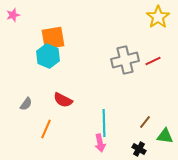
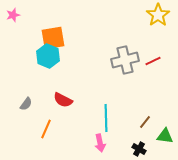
yellow star: moved 2 px up
cyan line: moved 2 px right, 5 px up
